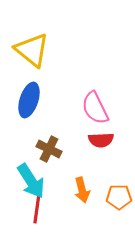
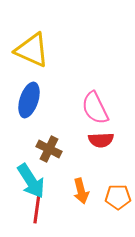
yellow triangle: rotated 15 degrees counterclockwise
orange arrow: moved 1 px left, 1 px down
orange pentagon: moved 1 px left
